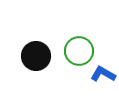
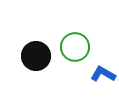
green circle: moved 4 px left, 4 px up
